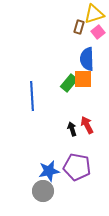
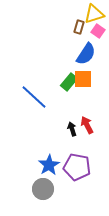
pink square: moved 1 px up; rotated 16 degrees counterclockwise
blue semicircle: moved 1 px left, 5 px up; rotated 145 degrees counterclockwise
green rectangle: moved 1 px up
blue line: moved 2 px right, 1 px down; rotated 44 degrees counterclockwise
blue star: moved 6 px up; rotated 20 degrees counterclockwise
gray circle: moved 2 px up
